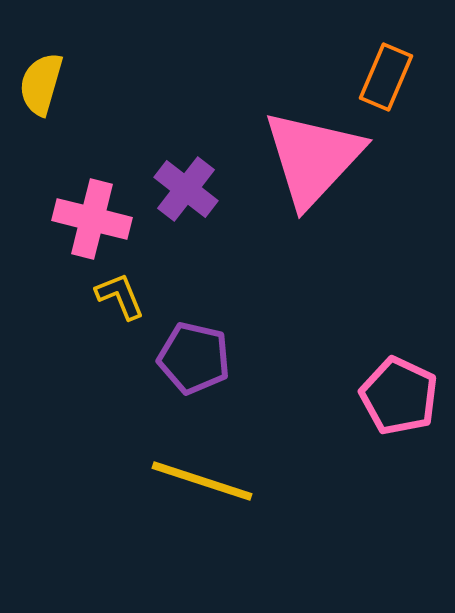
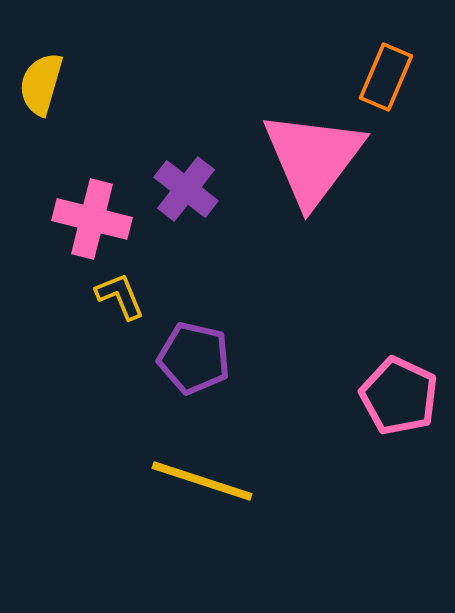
pink triangle: rotated 6 degrees counterclockwise
